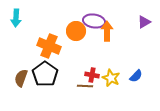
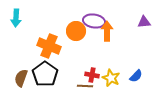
purple triangle: rotated 24 degrees clockwise
